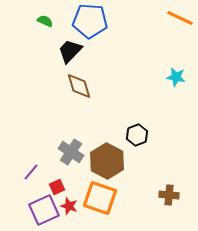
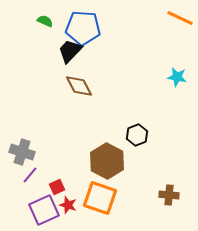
blue pentagon: moved 7 px left, 7 px down
cyan star: moved 1 px right
brown diamond: rotated 12 degrees counterclockwise
gray cross: moved 49 px left; rotated 15 degrees counterclockwise
purple line: moved 1 px left, 3 px down
red star: moved 1 px left, 1 px up
